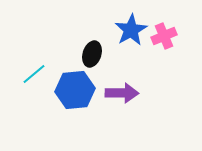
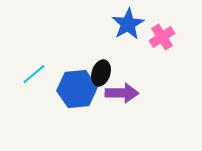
blue star: moved 3 px left, 6 px up
pink cross: moved 2 px left, 1 px down; rotated 10 degrees counterclockwise
black ellipse: moved 9 px right, 19 px down
blue hexagon: moved 2 px right, 1 px up
